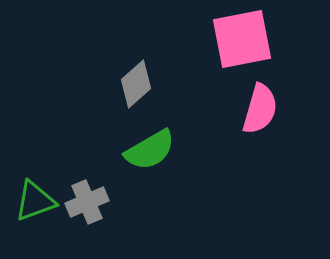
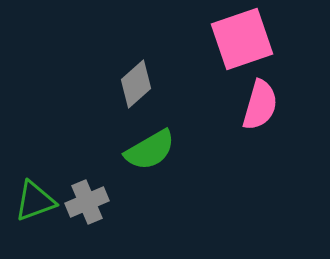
pink square: rotated 8 degrees counterclockwise
pink semicircle: moved 4 px up
